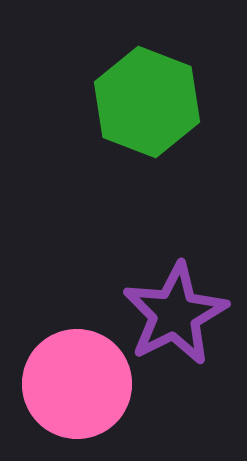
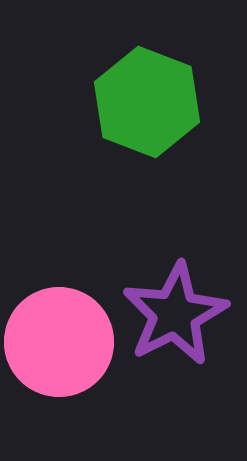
pink circle: moved 18 px left, 42 px up
